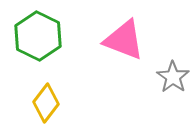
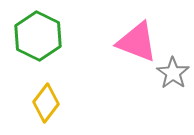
pink triangle: moved 13 px right, 2 px down
gray star: moved 4 px up
